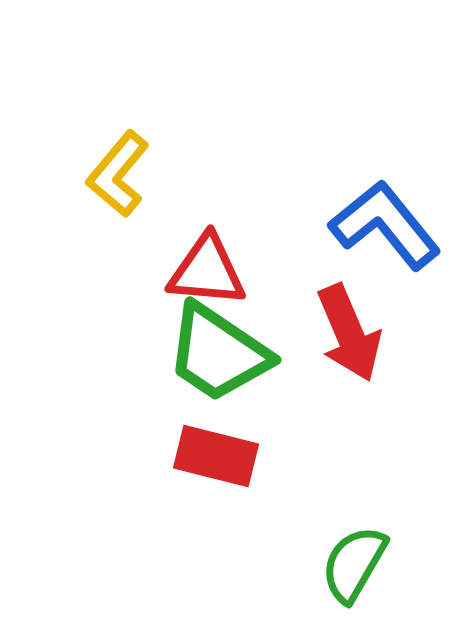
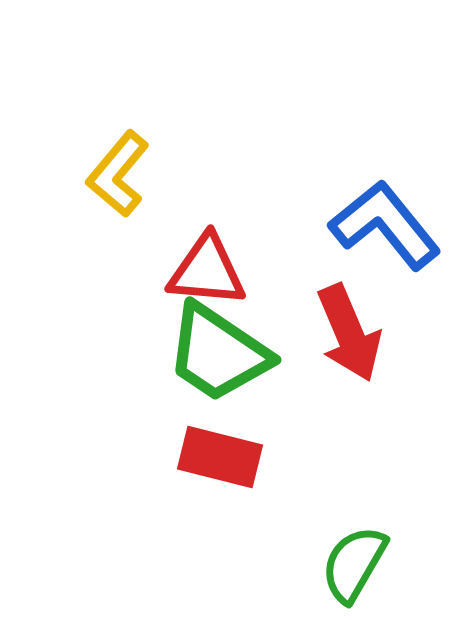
red rectangle: moved 4 px right, 1 px down
